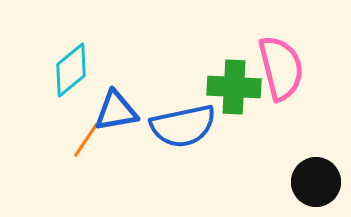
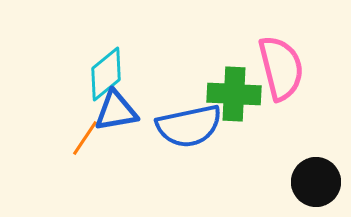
cyan diamond: moved 35 px right, 4 px down
green cross: moved 7 px down
blue semicircle: moved 6 px right
orange line: moved 1 px left, 2 px up
